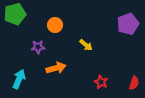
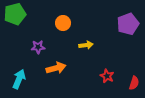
orange circle: moved 8 px right, 2 px up
yellow arrow: rotated 48 degrees counterclockwise
red star: moved 6 px right, 6 px up
